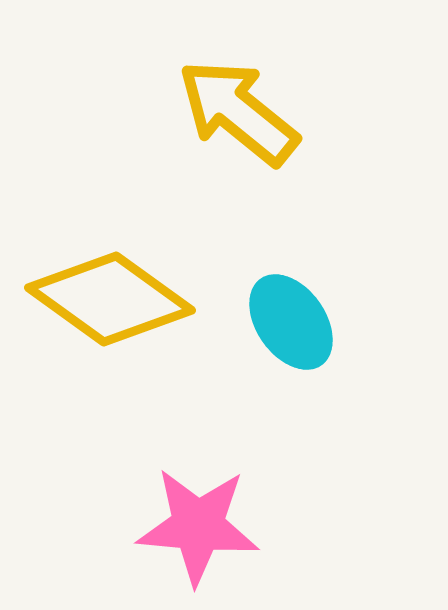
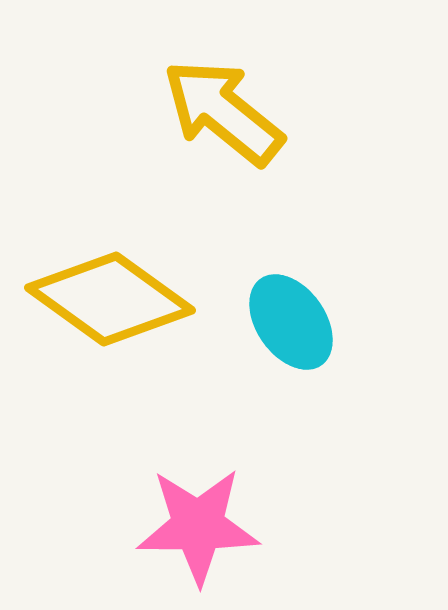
yellow arrow: moved 15 px left
pink star: rotated 5 degrees counterclockwise
